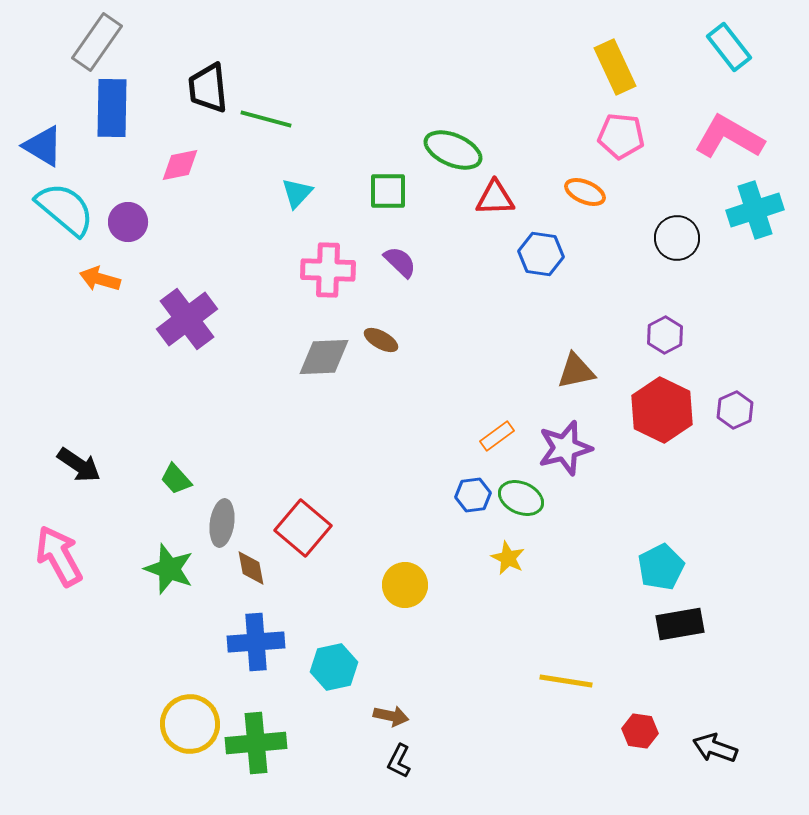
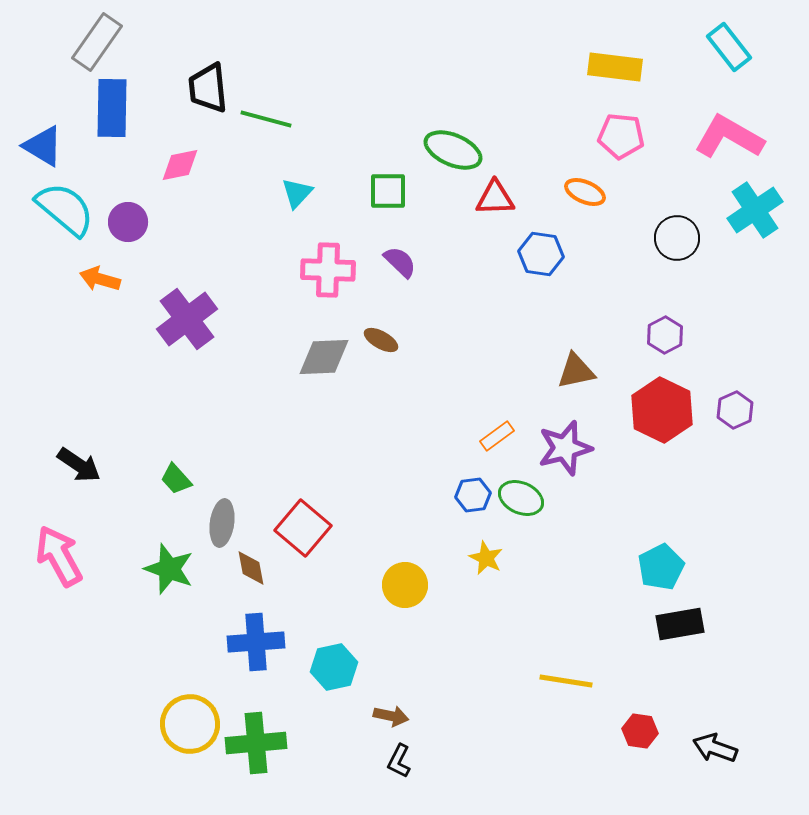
yellow rectangle at (615, 67): rotated 58 degrees counterclockwise
cyan cross at (755, 210): rotated 16 degrees counterclockwise
yellow star at (508, 558): moved 22 px left
